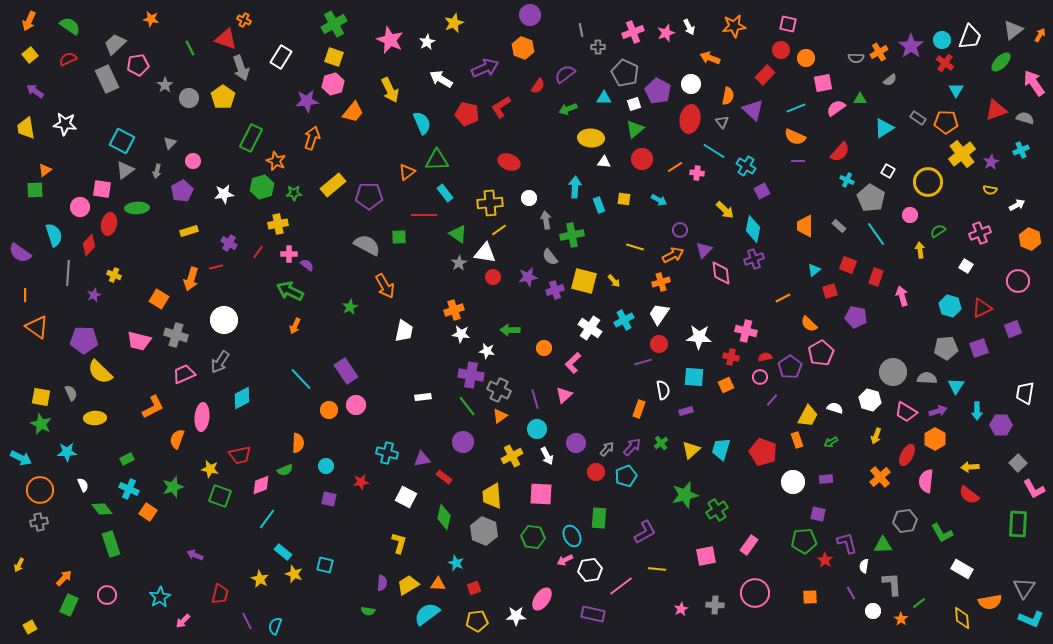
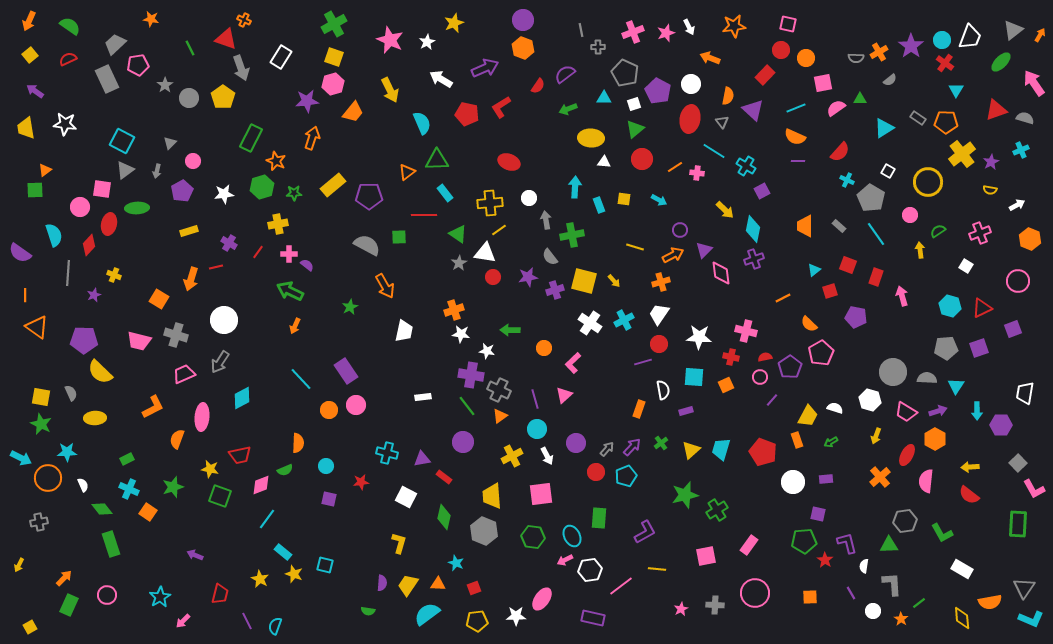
purple circle at (530, 15): moved 7 px left, 5 px down
white cross at (590, 328): moved 5 px up
orange circle at (40, 490): moved 8 px right, 12 px up
pink square at (541, 494): rotated 10 degrees counterclockwise
green triangle at (883, 545): moved 6 px right
yellow trapezoid at (408, 585): rotated 25 degrees counterclockwise
purple rectangle at (593, 614): moved 4 px down
